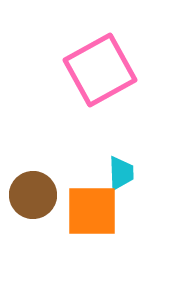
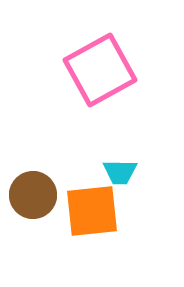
cyan trapezoid: moved 1 px left, 1 px up; rotated 93 degrees clockwise
orange square: rotated 6 degrees counterclockwise
